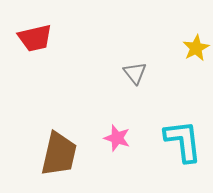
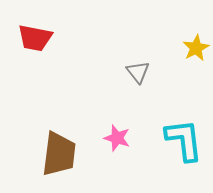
red trapezoid: rotated 24 degrees clockwise
gray triangle: moved 3 px right, 1 px up
cyan L-shape: moved 1 px right, 1 px up
brown trapezoid: rotated 6 degrees counterclockwise
